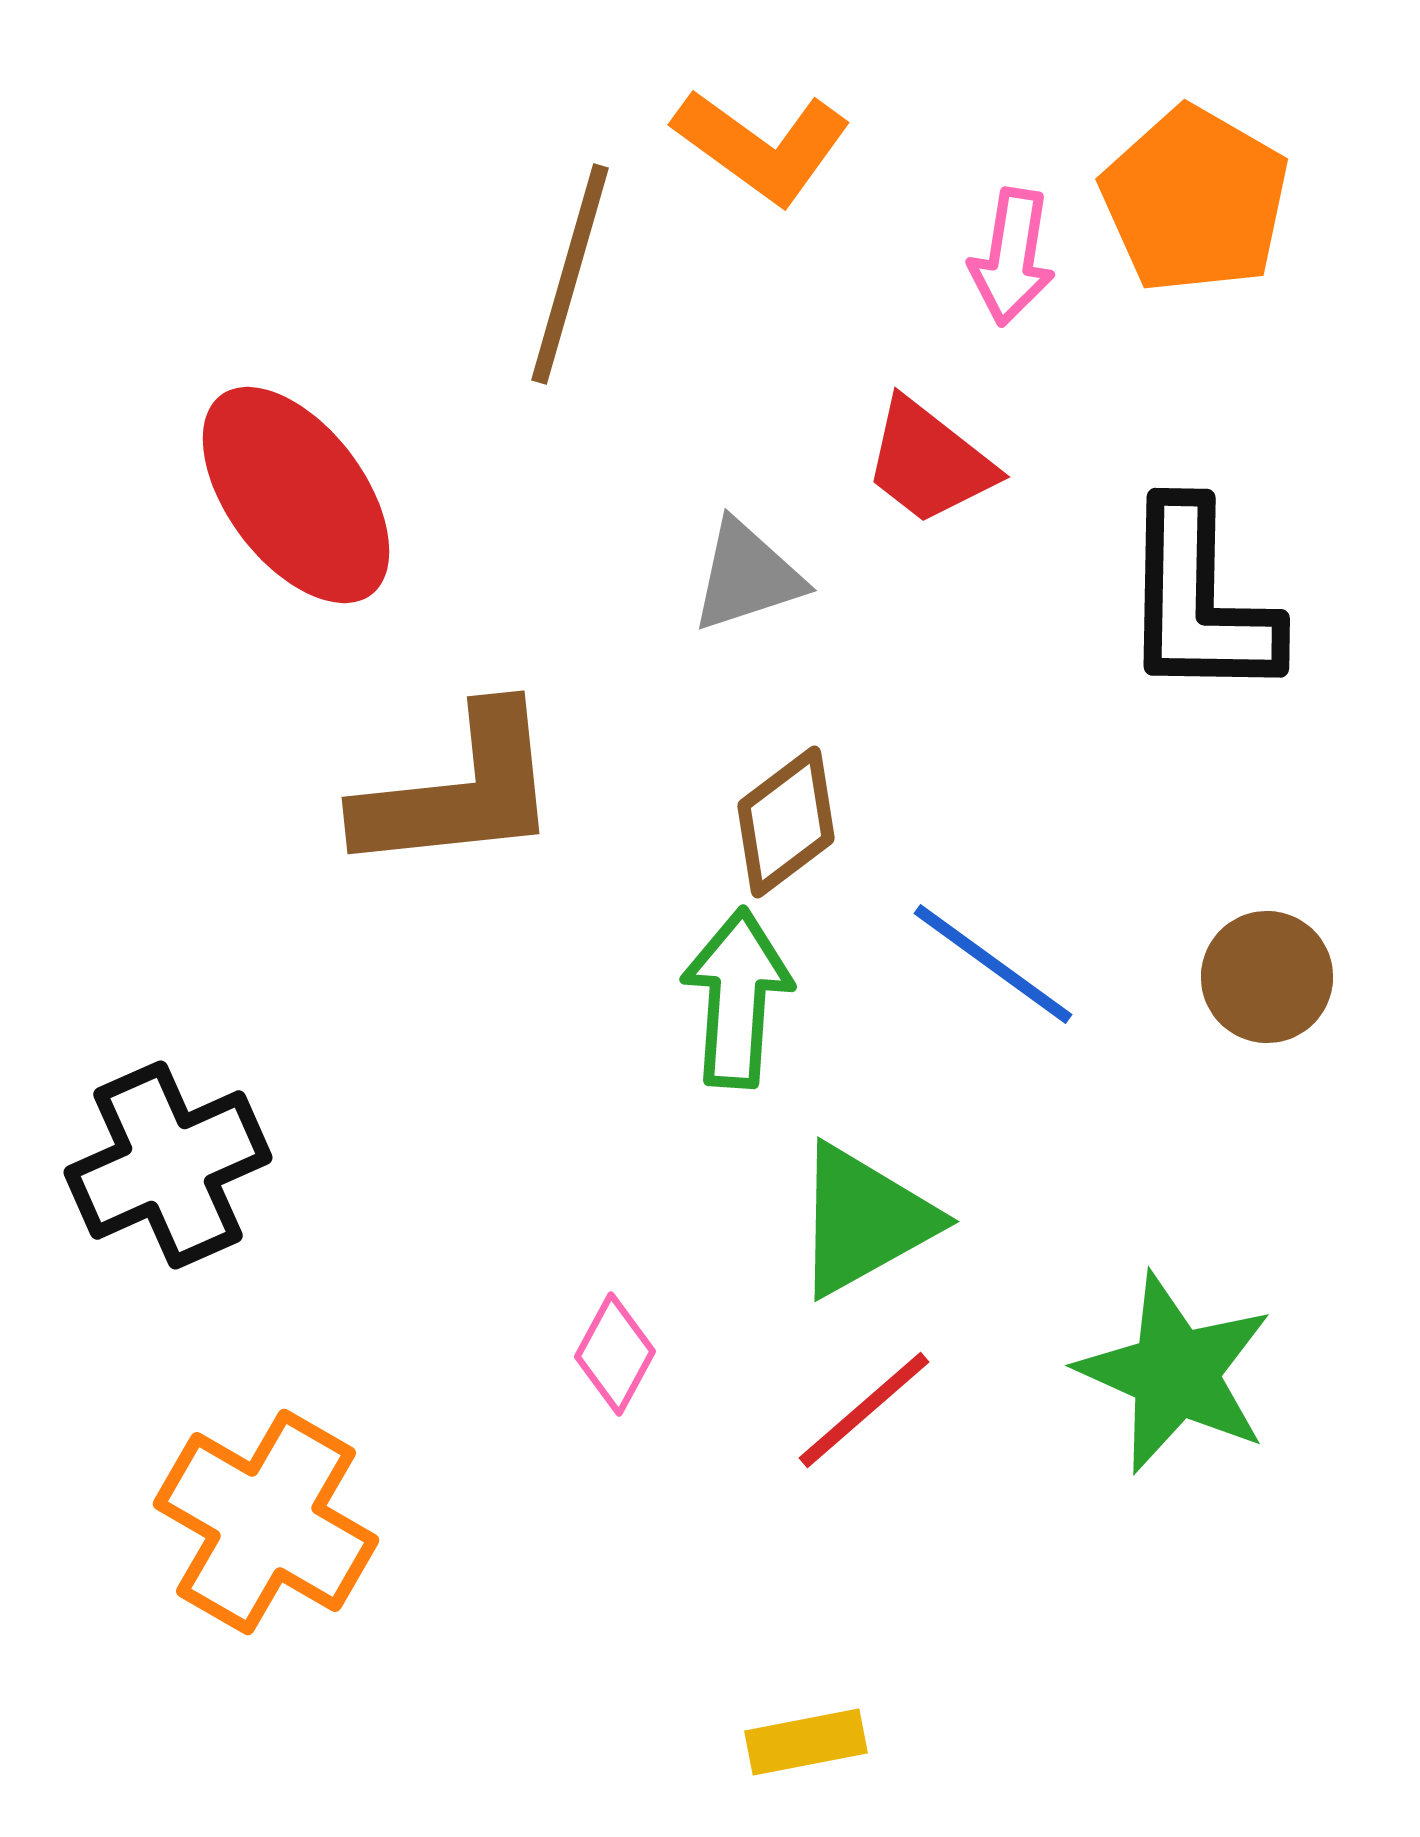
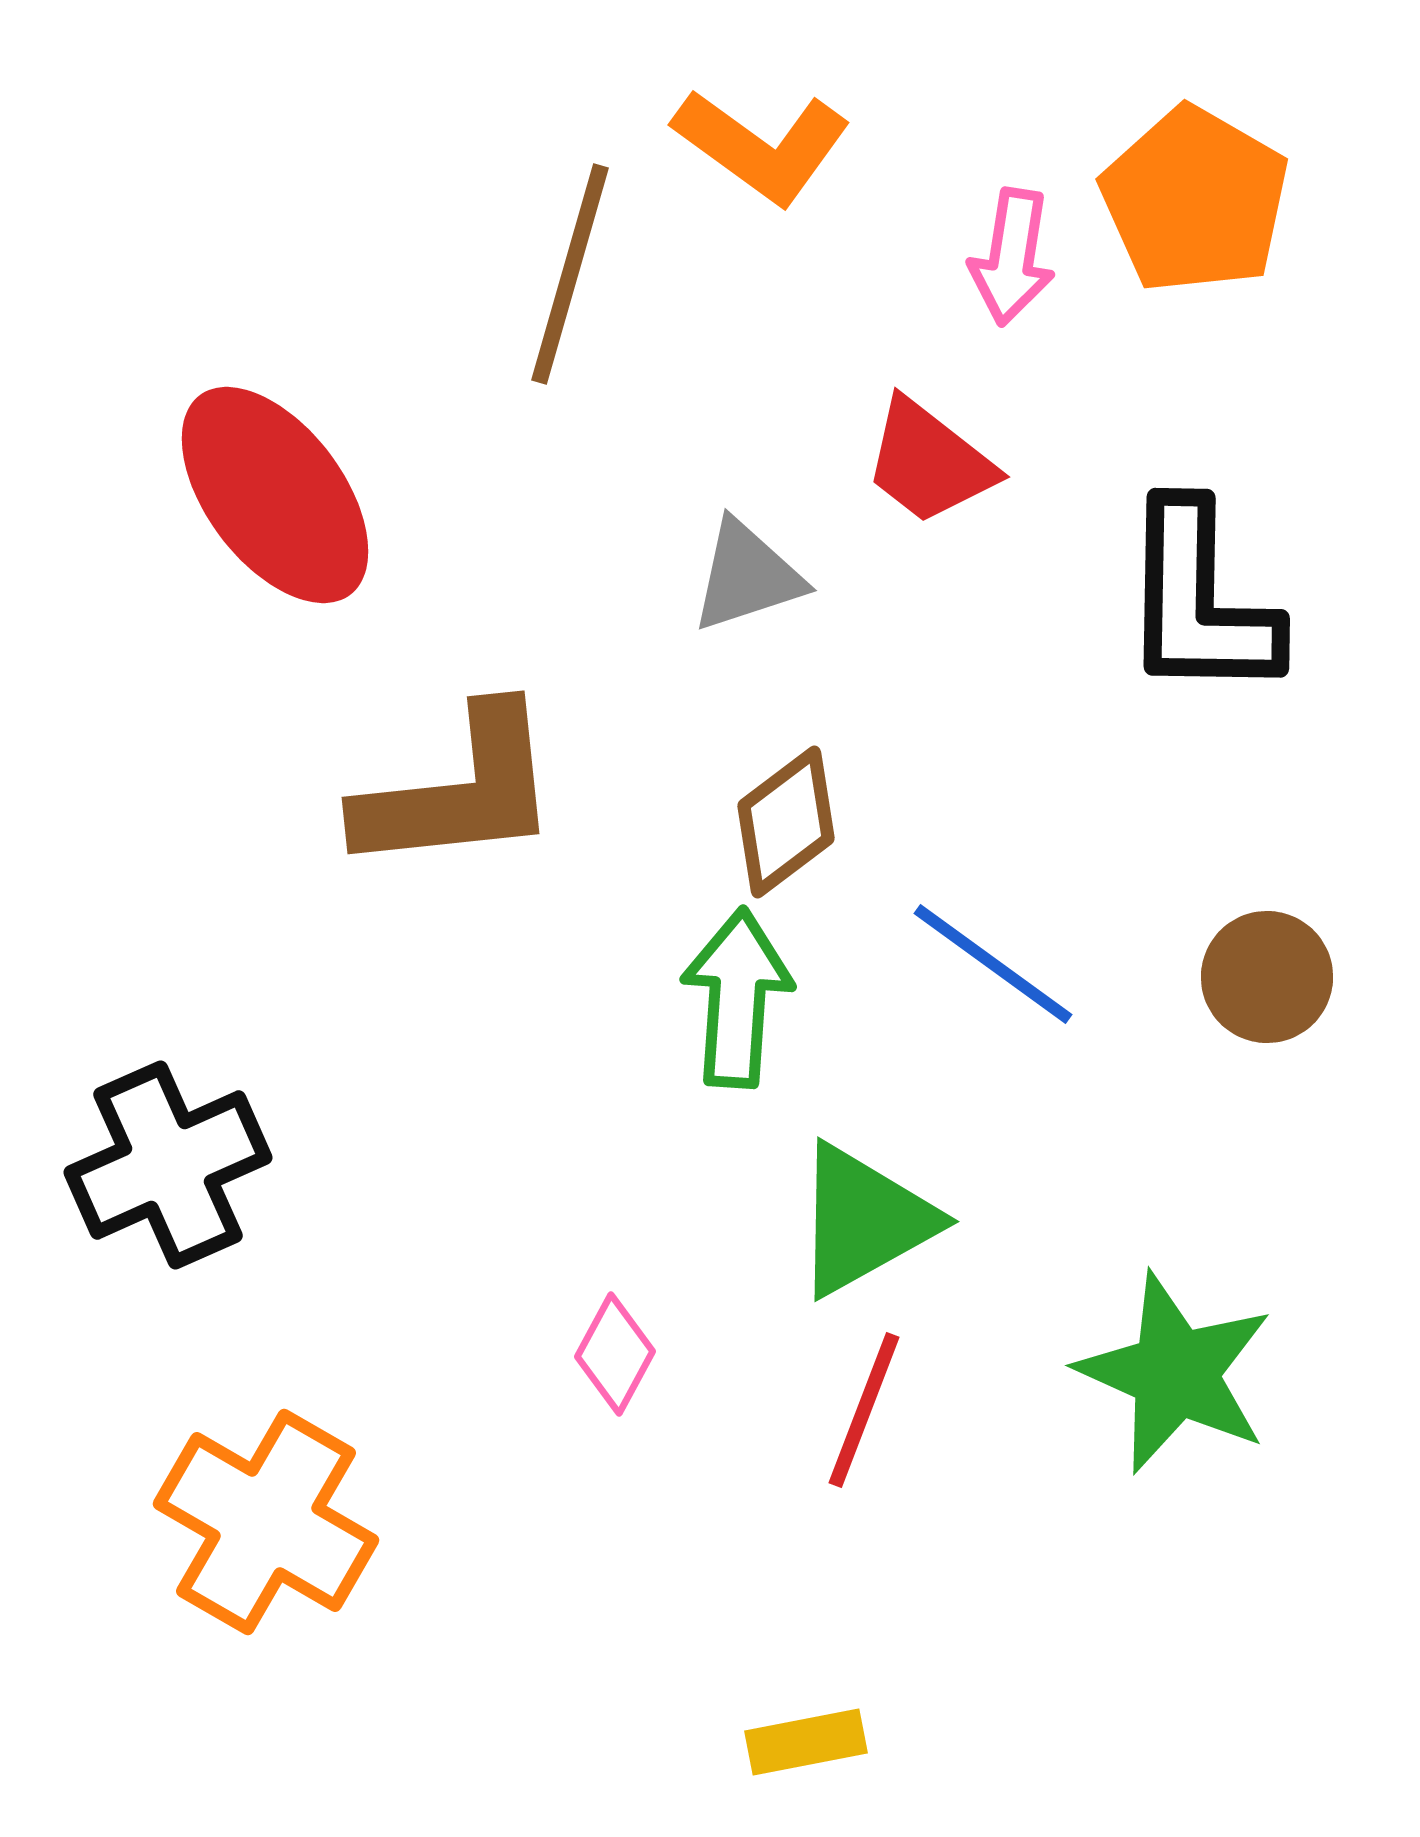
red ellipse: moved 21 px left
red line: rotated 28 degrees counterclockwise
